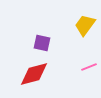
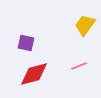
purple square: moved 16 px left
pink line: moved 10 px left, 1 px up
